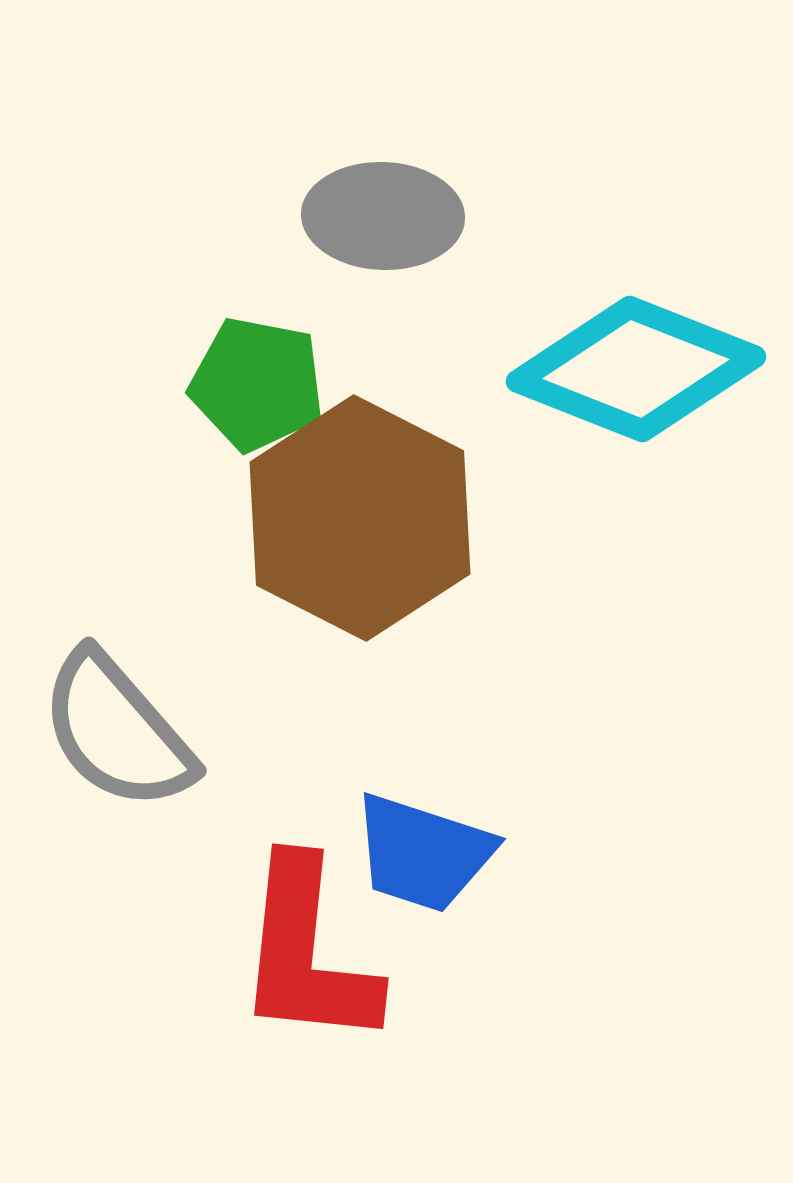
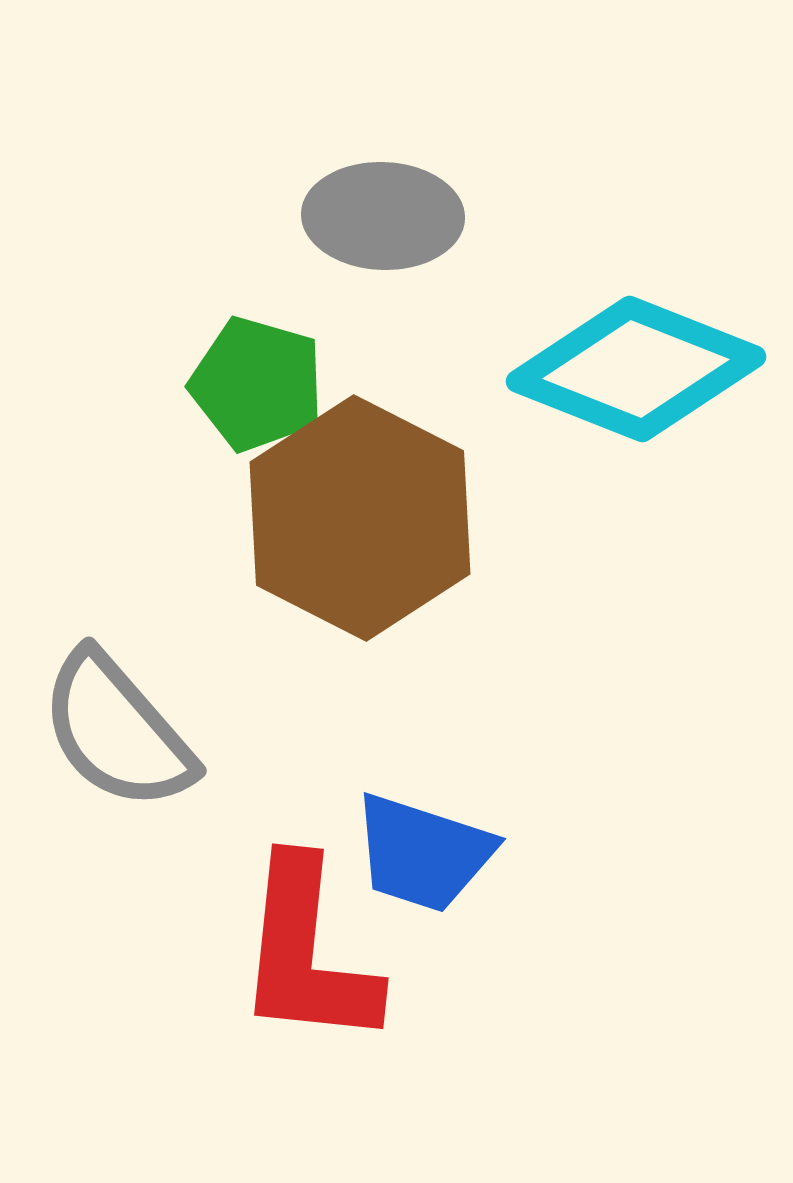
green pentagon: rotated 5 degrees clockwise
